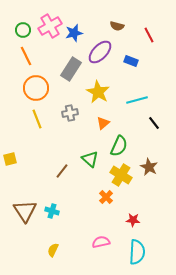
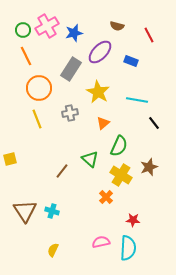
pink cross: moved 3 px left
orange circle: moved 3 px right
cyan line: rotated 25 degrees clockwise
brown star: rotated 24 degrees clockwise
cyan semicircle: moved 9 px left, 4 px up
